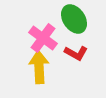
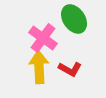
red L-shape: moved 6 px left, 16 px down
